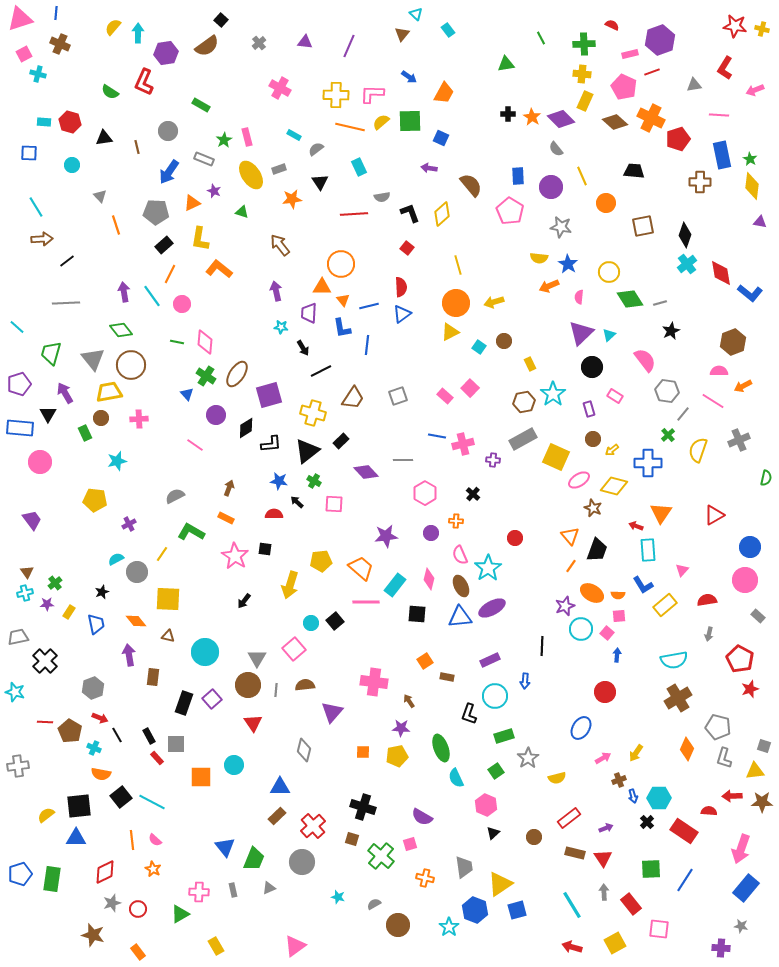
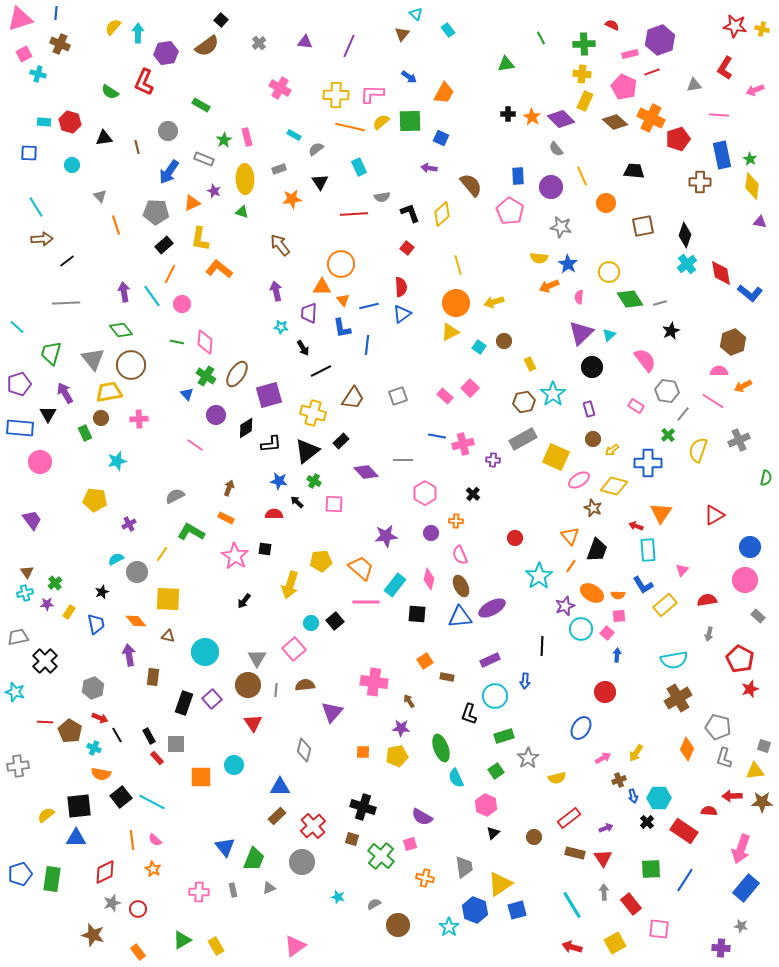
yellow ellipse at (251, 175): moved 6 px left, 4 px down; rotated 32 degrees clockwise
pink rectangle at (615, 396): moved 21 px right, 10 px down
cyan star at (488, 568): moved 51 px right, 8 px down
green triangle at (180, 914): moved 2 px right, 26 px down
